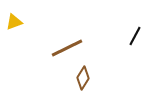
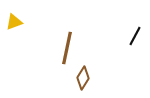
brown line: rotated 52 degrees counterclockwise
